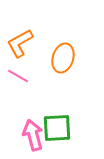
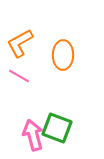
orange ellipse: moved 3 px up; rotated 16 degrees counterclockwise
pink line: moved 1 px right
green square: rotated 24 degrees clockwise
